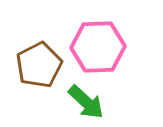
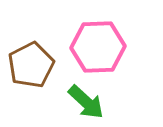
brown pentagon: moved 8 px left
